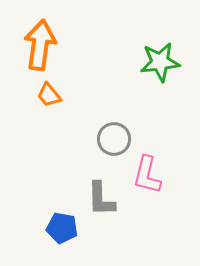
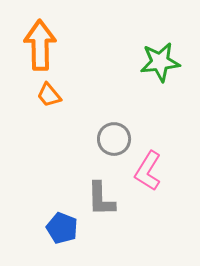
orange arrow: rotated 9 degrees counterclockwise
pink L-shape: moved 1 px right, 4 px up; rotated 18 degrees clockwise
blue pentagon: rotated 12 degrees clockwise
